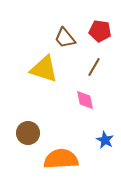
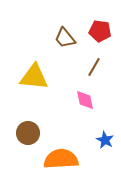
yellow triangle: moved 10 px left, 8 px down; rotated 12 degrees counterclockwise
